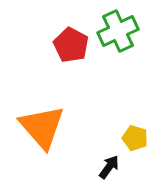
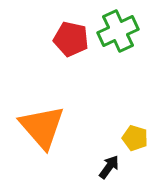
red pentagon: moved 6 px up; rotated 16 degrees counterclockwise
